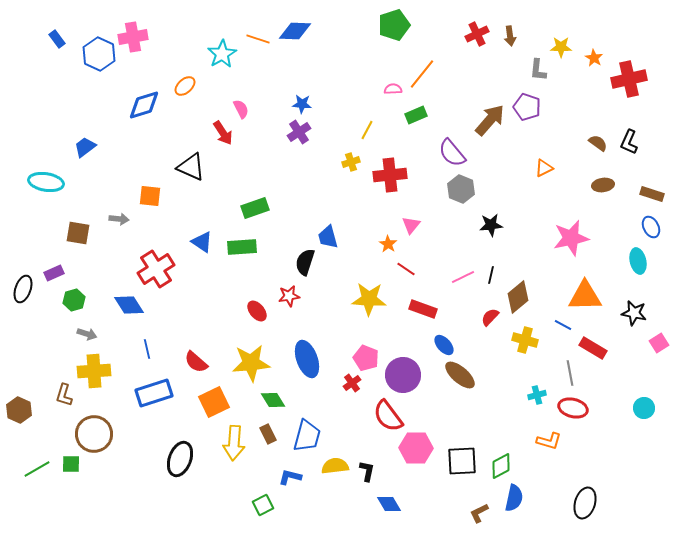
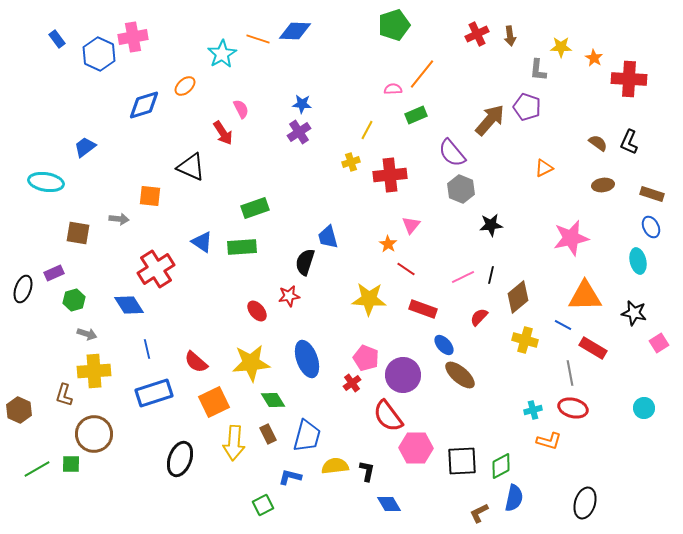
red cross at (629, 79): rotated 16 degrees clockwise
red semicircle at (490, 317): moved 11 px left
cyan cross at (537, 395): moved 4 px left, 15 px down
